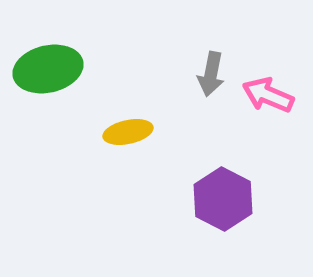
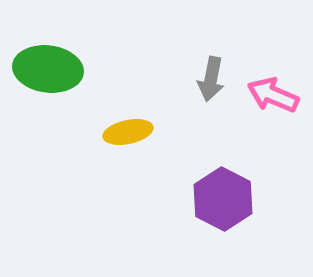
green ellipse: rotated 20 degrees clockwise
gray arrow: moved 5 px down
pink arrow: moved 5 px right
